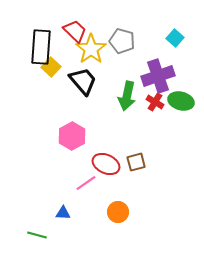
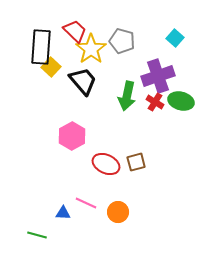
pink line: moved 20 px down; rotated 60 degrees clockwise
